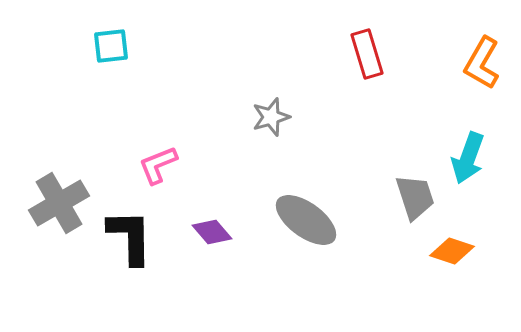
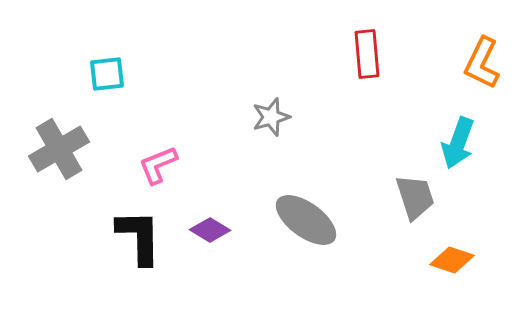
cyan square: moved 4 px left, 28 px down
red rectangle: rotated 12 degrees clockwise
orange L-shape: rotated 4 degrees counterclockwise
cyan arrow: moved 10 px left, 15 px up
gray cross: moved 54 px up
purple diamond: moved 2 px left, 2 px up; rotated 18 degrees counterclockwise
black L-shape: moved 9 px right
orange diamond: moved 9 px down
